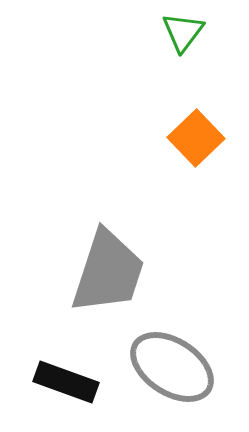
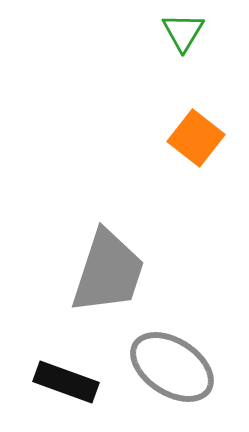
green triangle: rotated 6 degrees counterclockwise
orange square: rotated 8 degrees counterclockwise
